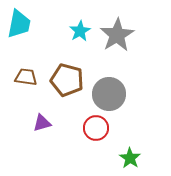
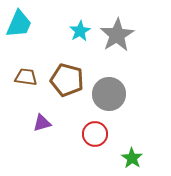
cyan trapezoid: rotated 12 degrees clockwise
red circle: moved 1 px left, 6 px down
green star: moved 2 px right
